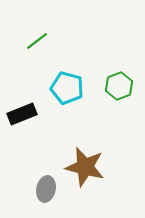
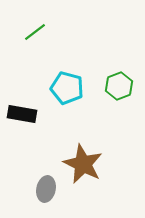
green line: moved 2 px left, 9 px up
black rectangle: rotated 32 degrees clockwise
brown star: moved 2 px left, 3 px up; rotated 12 degrees clockwise
